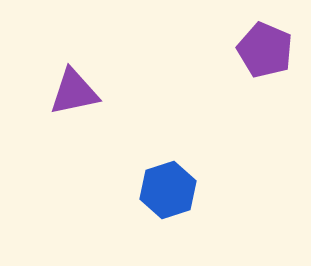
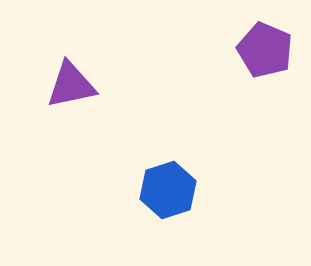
purple triangle: moved 3 px left, 7 px up
